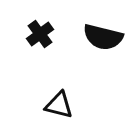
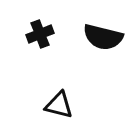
black cross: rotated 16 degrees clockwise
